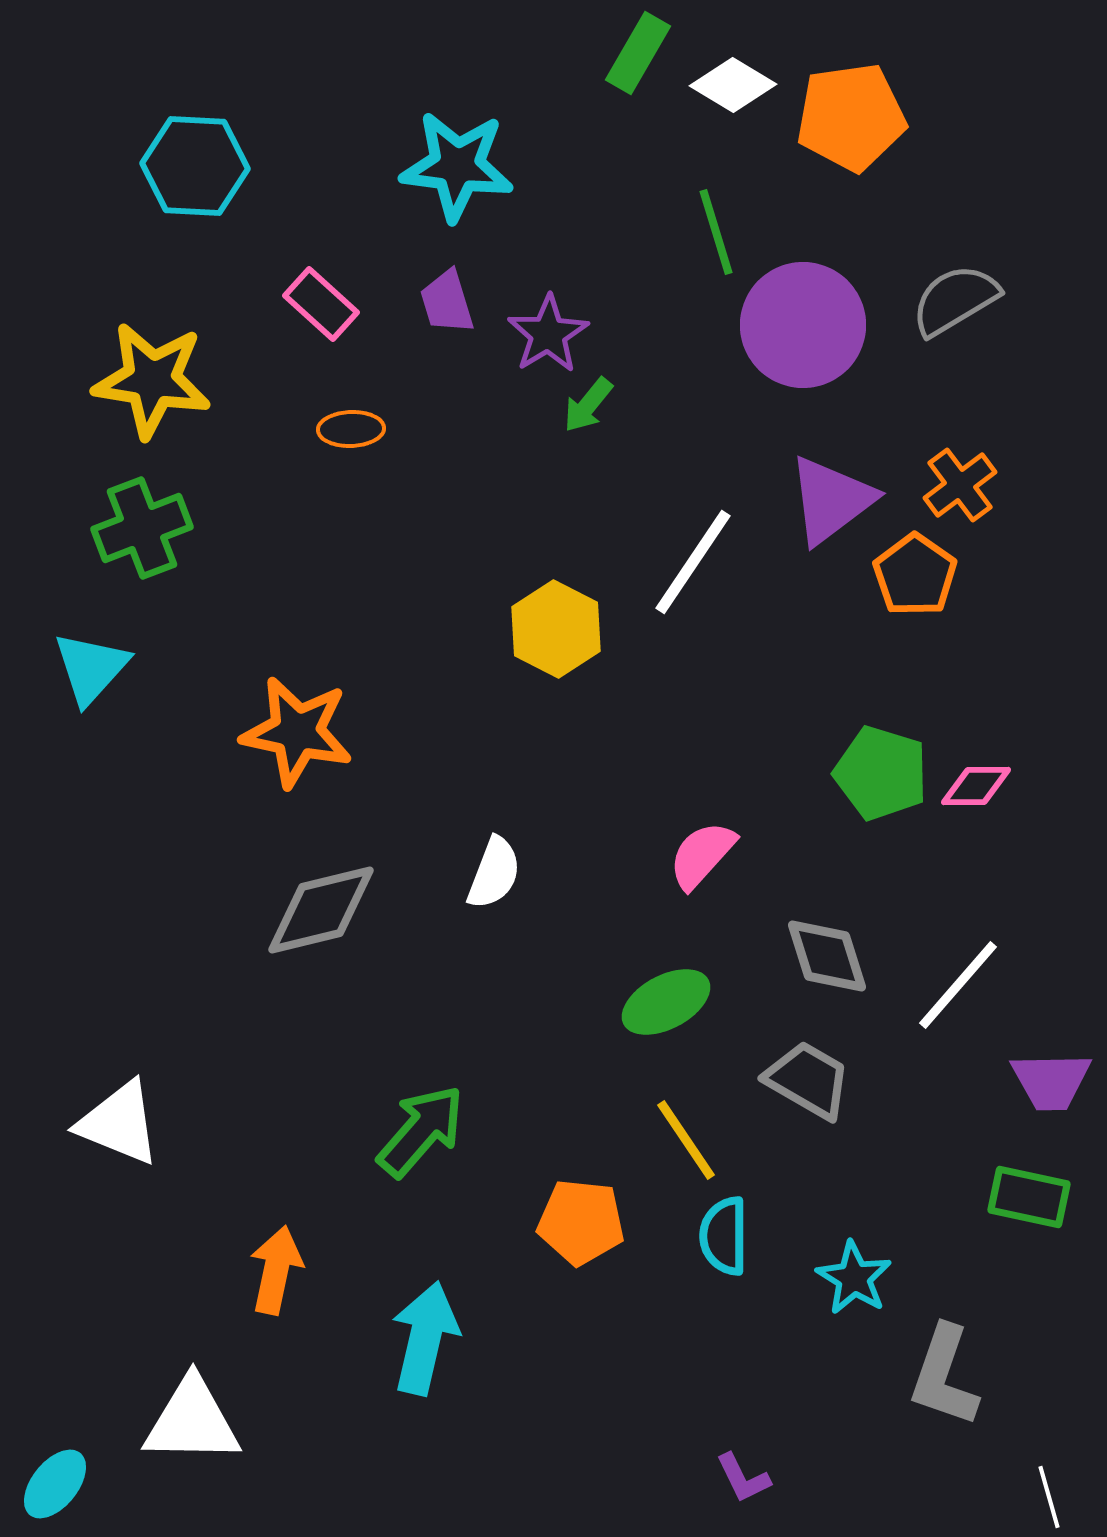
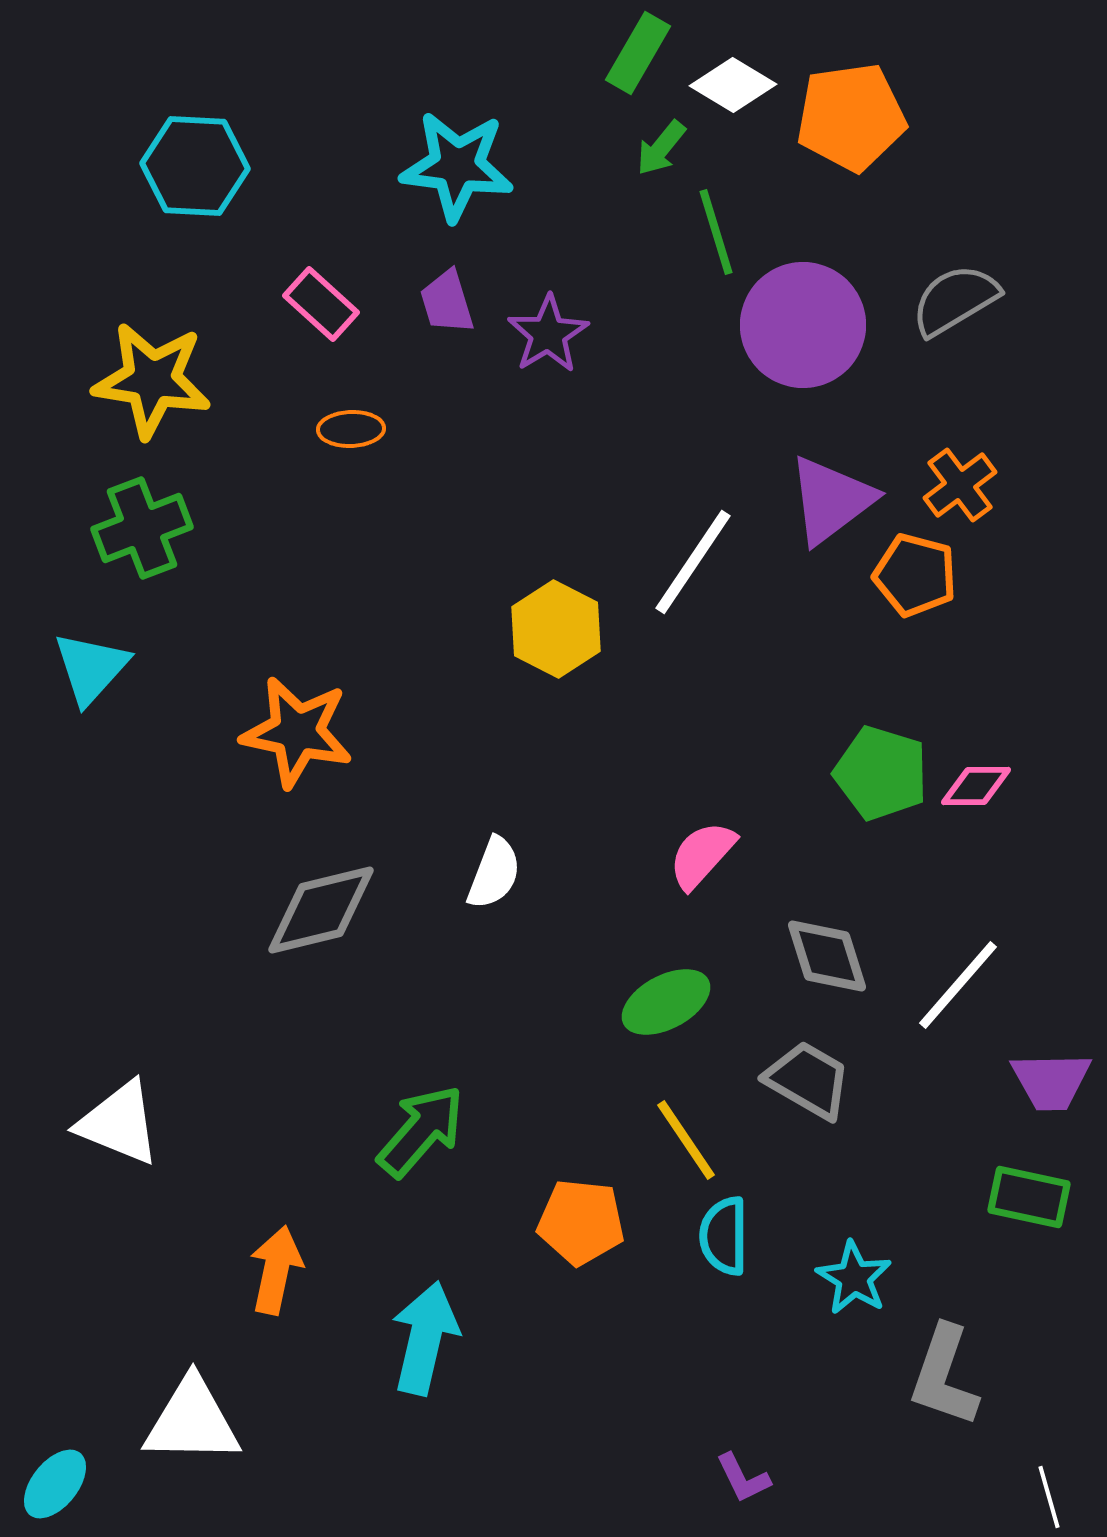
green arrow at (588, 405): moved 73 px right, 257 px up
orange pentagon at (915, 575): rotated 20 degrees counterclockwise
